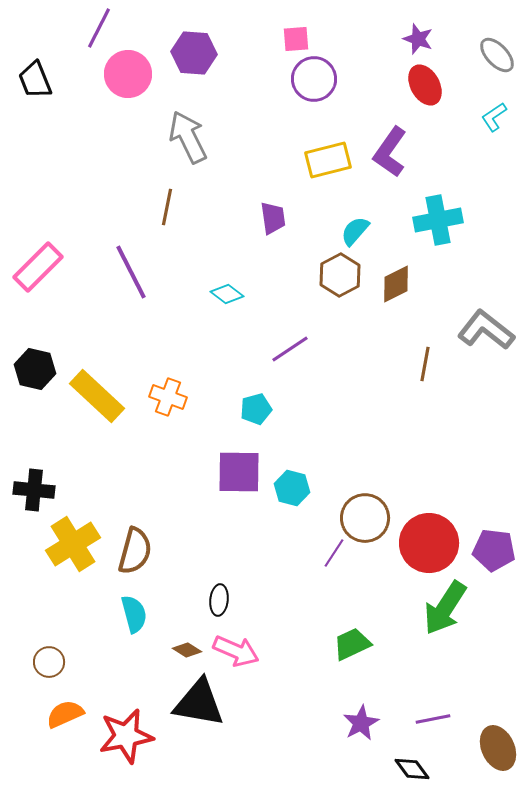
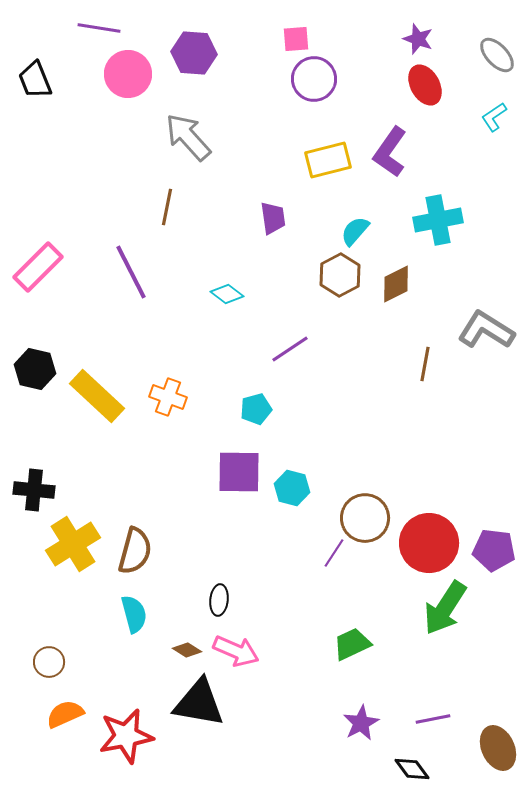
purple line at (99, 28): rotated 72 degrees clockwise
gray arrow at (188, 137): rotated 16 degrees counterclockwise
gray L-shape at (486, 330): rotated 6 degrees counterclockwise
